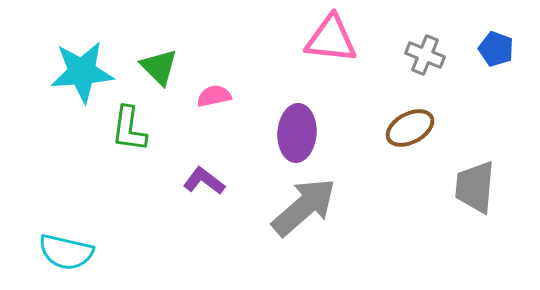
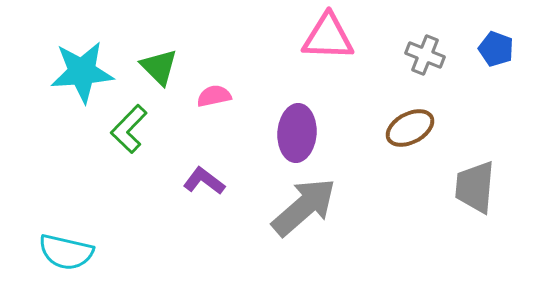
pink triangle: moved 3 px left, 2 px up; rotated 4 degrees counterclockwise
green L-shape: rotated 36 degrees clockwise
